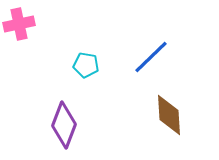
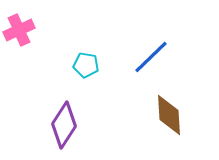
pink cross: moved 6 px down; rotated 12 degrees counterclockwise
purple diamond: rotated 12 degrees clockwise
